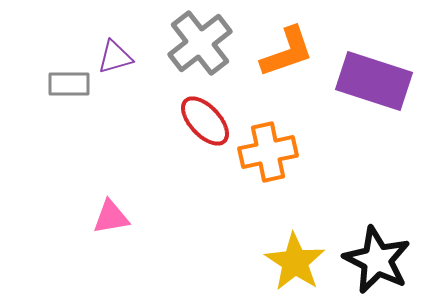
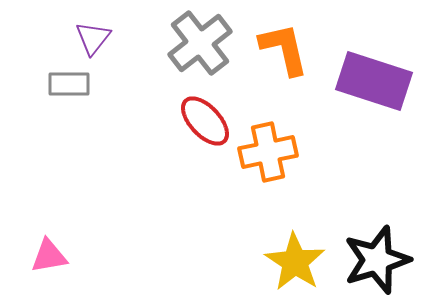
orange L-shape: moved 3 px left, 3 px up; rotated 84 degrees counterclockwise
purple triangle: moved 22 px left, 19 px up; rotated 36 degrees counterclockwise
pink triangle: moved 62 px left, 39 px down
black star: rotated 28 degrees clockwise
